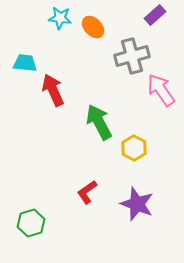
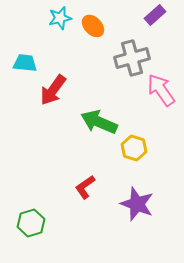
cyan star: rotated 20 degrees counterclockwise
orange ellipse: moved 1 px up
gray cross: moved 2 px down
red arrow: rotated 120 degrees counterclockwise
green arrow: rotated 39 degrees counterclockwise
yellow hexagon: rotated 10 degrees counterclockwise
red L-shape: moved 2 px left, 5 px up
